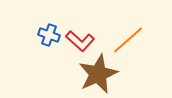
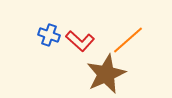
brown star: moved 8 px right
